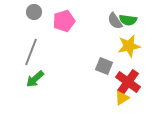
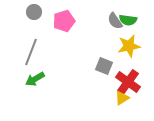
green arrow: rotated 12 degrees clockwise
